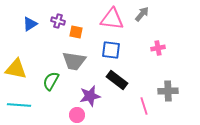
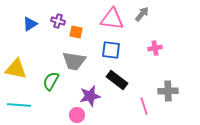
pink cross: moved 3 px left
